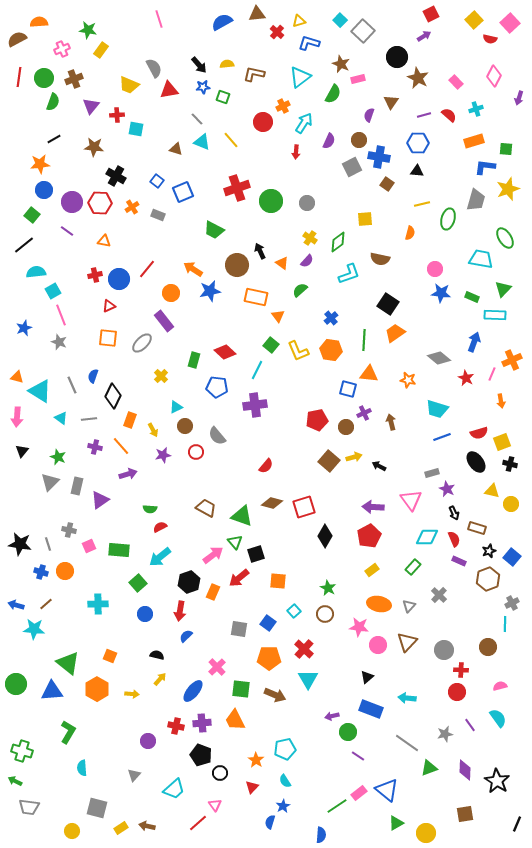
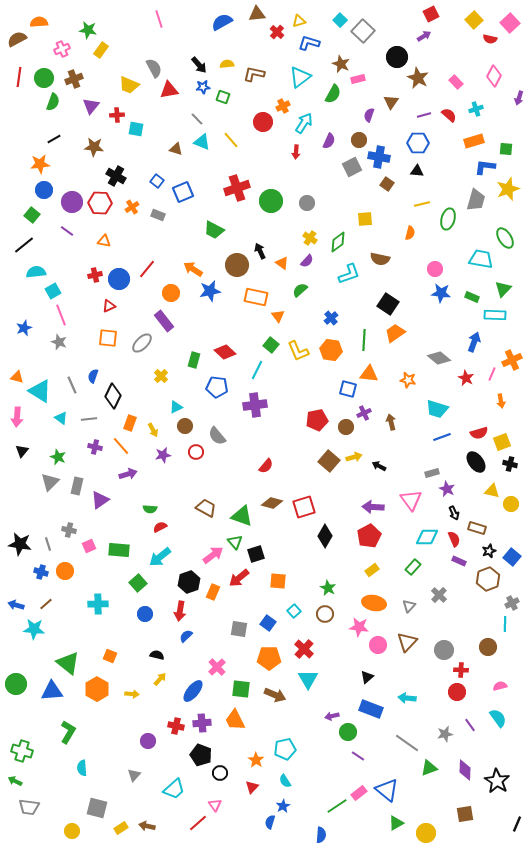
orange rectangle at (130, 420): moved 3 px down
orange ellipse at (379, 604): moved 5 px left, 1 px up
